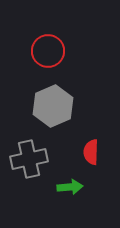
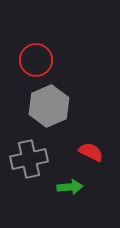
red circle: moved 12 px left, 9 px down
gray hexagon: moved 4 px left
red semicircle: rotated 115 degrees clockwise
